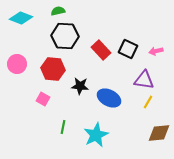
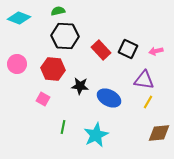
cyan diamond: moved 2 px left
